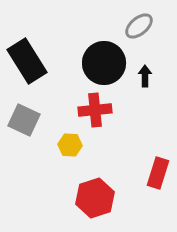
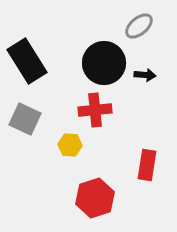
black arrow: moved 1 px up; rotated 95 degrees clockwise
gray square: moved 1 px right, 1 px up
red rectangle: moved 11 px left, 8 px up; rotated 8 degrees counterclockwise
